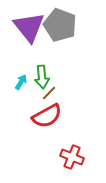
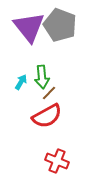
red cross: moved 15 px left, 4 px down
